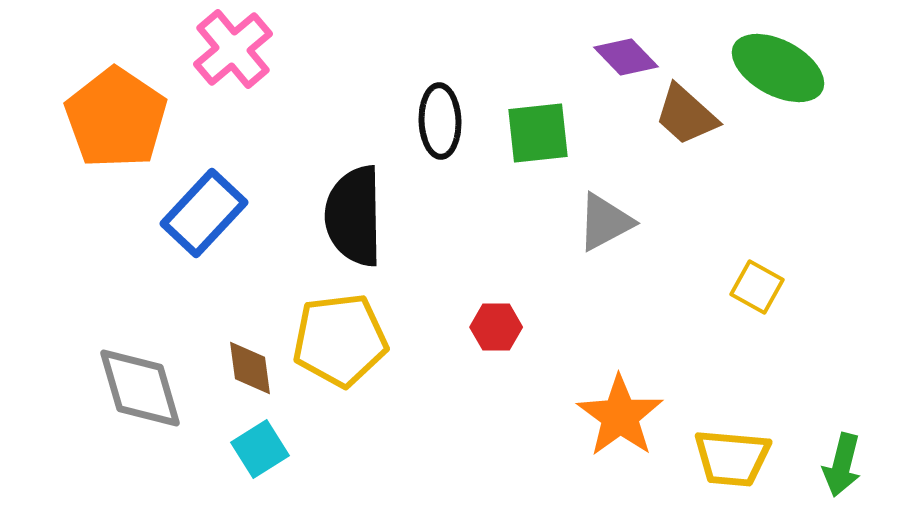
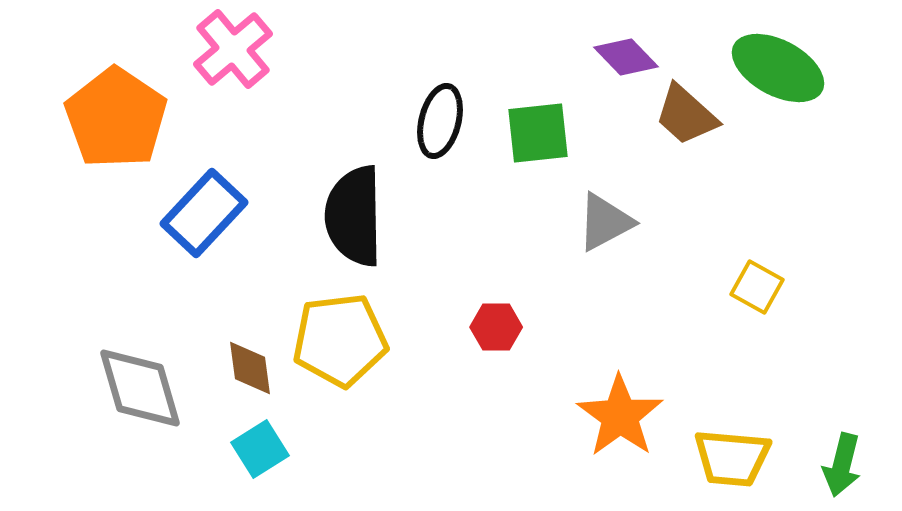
black ellipse: rotated 16 degrees clockwise
